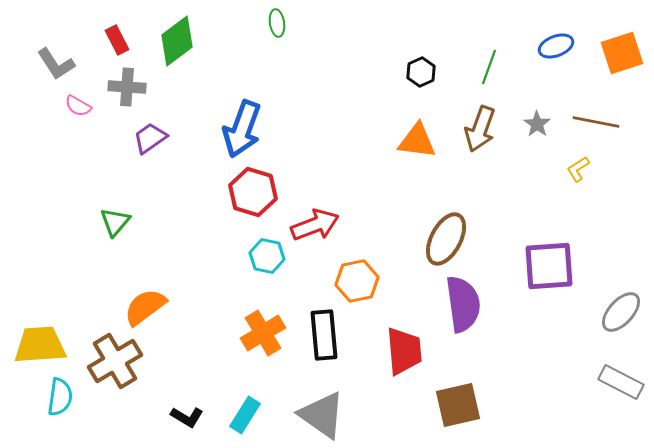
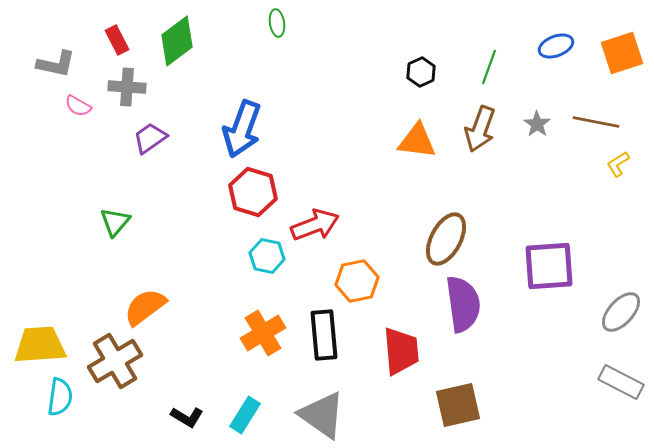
gray L-shape: rotated 45 degrees counterclockwise
yellow L-shape: moved 40 px right, 5 px up
red trapezoid: moved 3 px left
